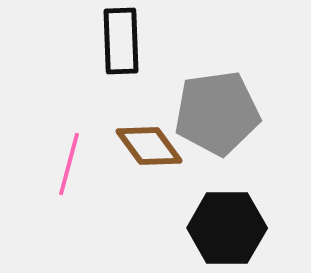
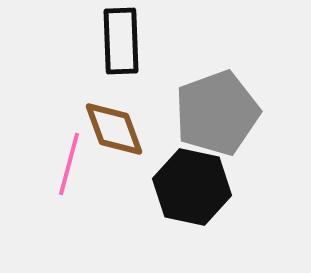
gray pentagon: rotated 12 degrees counterclockwise
brown diamond: moved 35 px left, 17 px up; rotated 16 degrees clockwise
black hexagon: moved 35 px left, 41 px up; rotated 12 degrees clockwise
